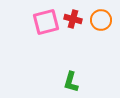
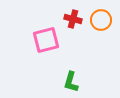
pink square: moved 18 px down
